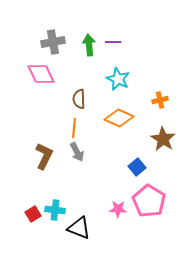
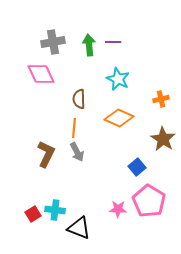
orange cross: moved 1 px right, 1 px up
brown L-shape: moved 2 px right, 2 px up
